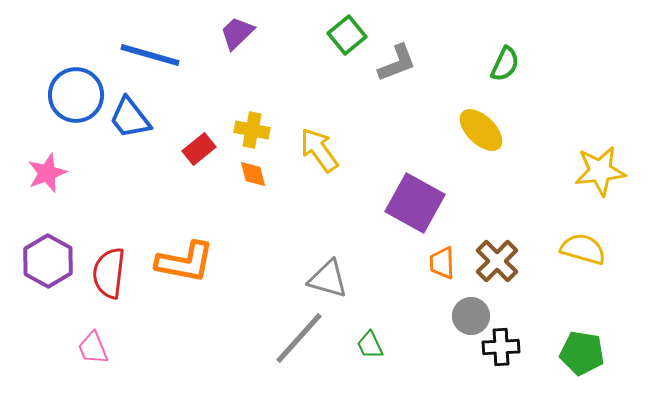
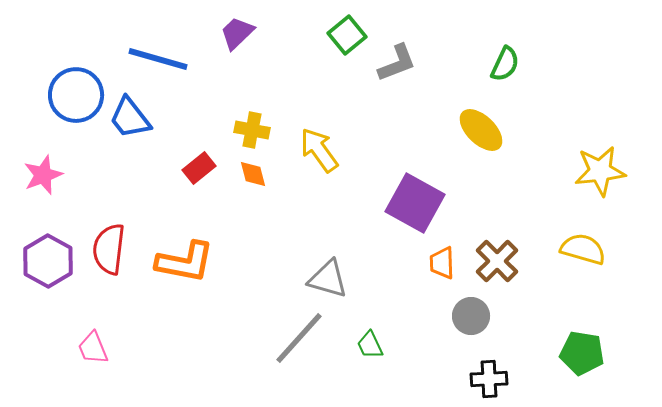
blue line: moved 8 px right, 4 px down
red rectangle: moved 19 px down
pink star: moved 4 px left, 2 px down
red semicircle: moved 24 px up
black cross: moved 12 px left, 32 px down
